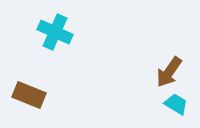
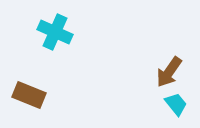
cyan trapezoid: rotated 20 degrees clockwise
